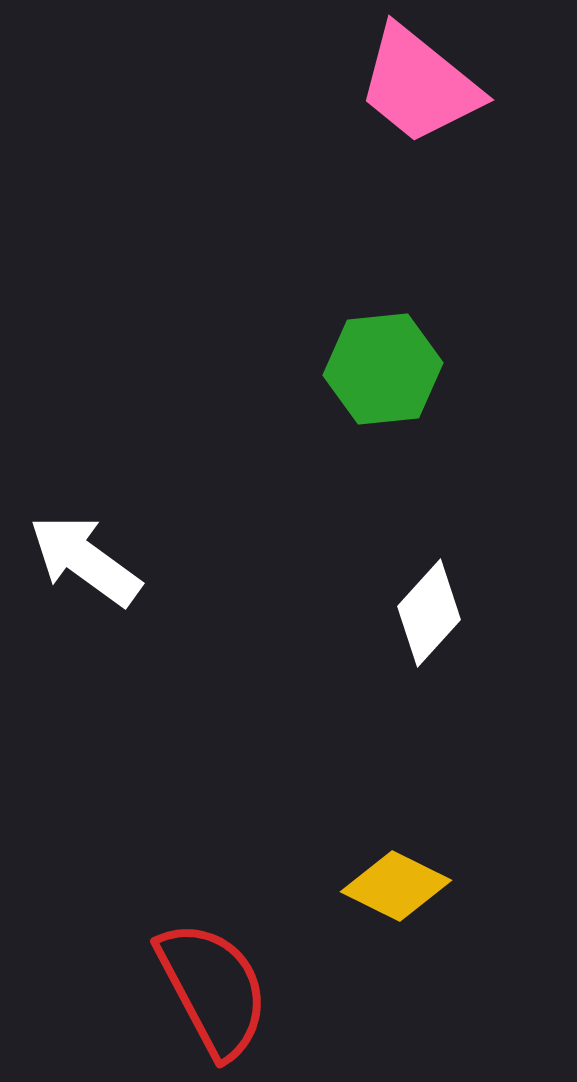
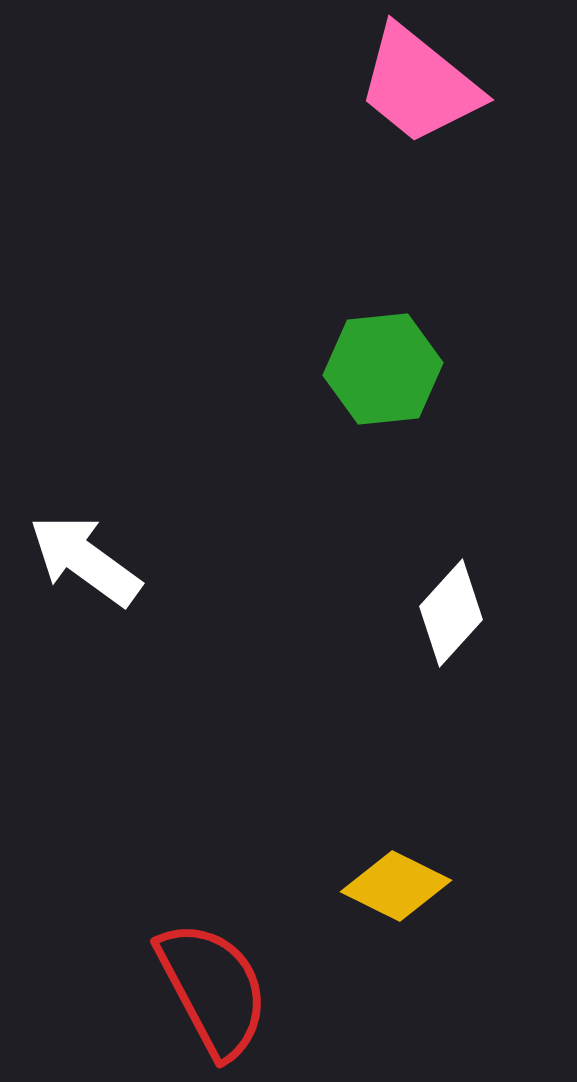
white diamond: moved 22 px right
